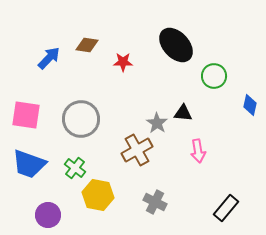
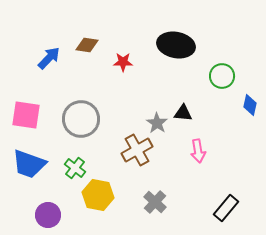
black ellipse: rotated 36 degrees counterclockwise
green circle: moved 8 px right
gray cross: rotated 15 degrees clockwise
